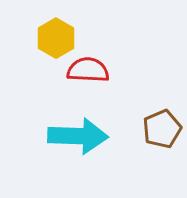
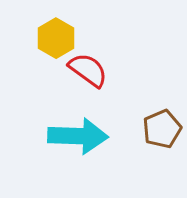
red semicircle: rotated 33 degrees clockwise
